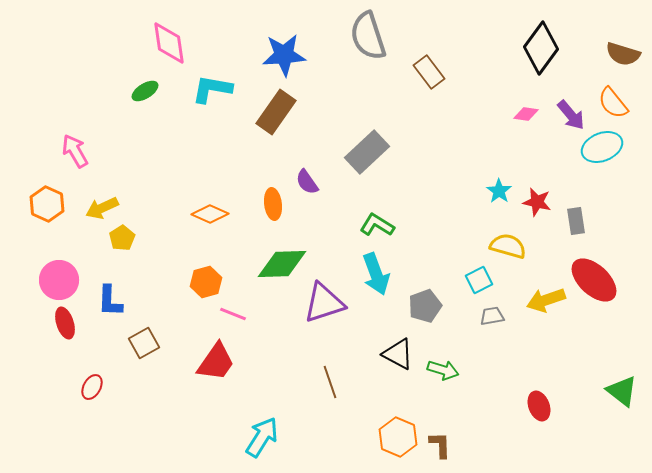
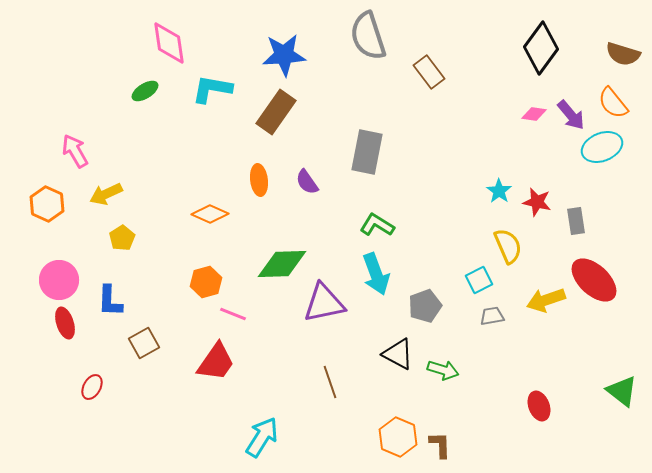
pink diamond at (526, 114): moved 8 px right
gray rectangle at (367, 152): rotated 36 degrees counterclockwise
orange ellipse at (273, 204): moved 14 px left, 24 px up
yellow arrow at (102, 208): moved 4 px right, 14 px up
yellow semicircle at (508, 246): rotated 51 degrees clockwise
purple triangle at (324, 303): rotated 6 degrees clockwise
